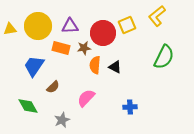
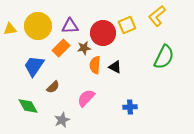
orange rectangle: rotated 60 degrees counterclockwise
